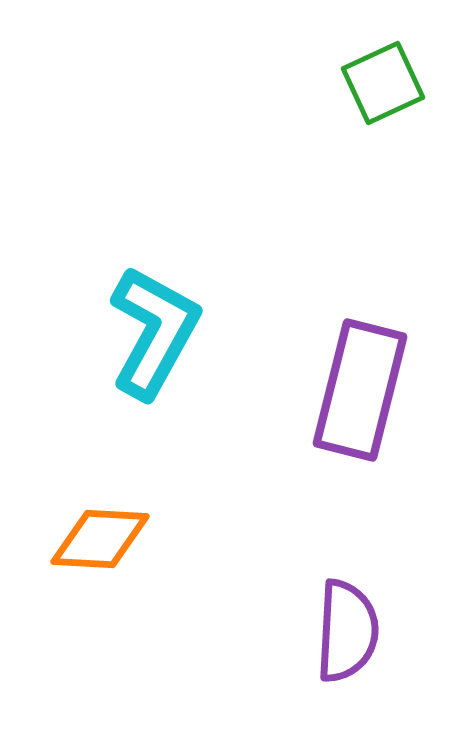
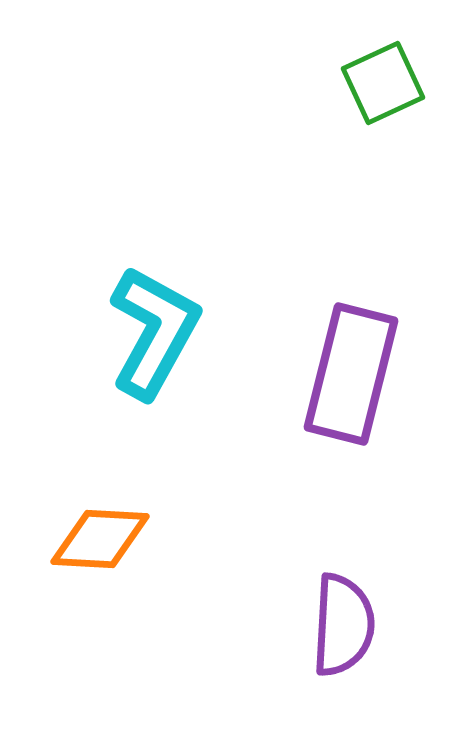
purple rectangle: moved 9 px left, 16 px up
purple semicircle: moved 4 px left, 6 px up
